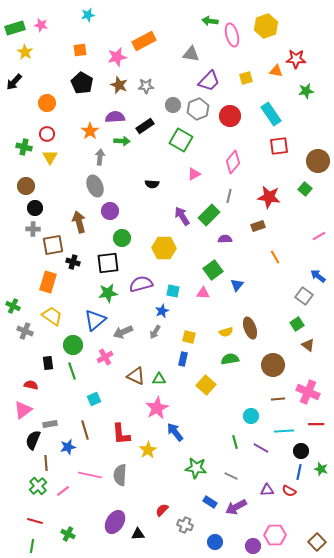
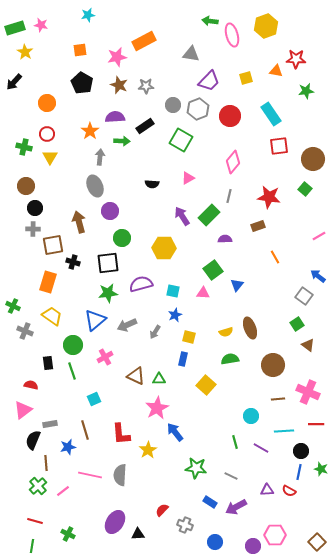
brown circle at (318, 161): moved 5 px left, 2 px up
pink triangle at (194, 174): moved 6 px left, 4 px down
blue star at (162, 311): moved 13 px right, 4 px down
gray arrow at (123, 332): moved 4 px right, 7 px up
